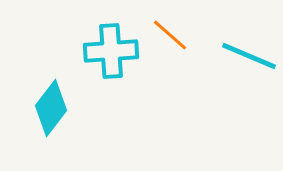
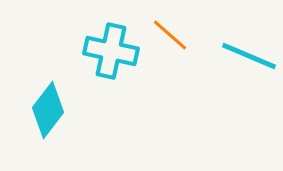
cyan cross: rotated 16 degrees clockwise
cyan diamond: moved 3 px left, 2 px down
